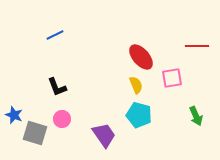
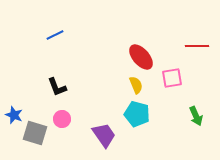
cyan pentagon: moved 2 px left, 1 px up
